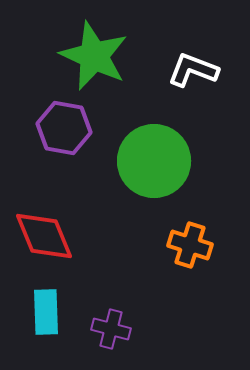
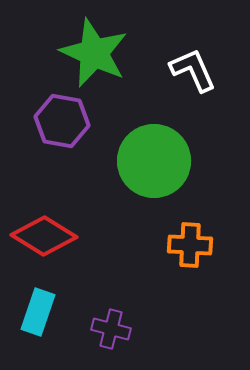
green star: moved 3 px up
white L-shape: rotated 45 degrees clockwise
purple hexagon: moved 2 px left, 7 px up
red diamond: rotated 36 degrees counterclockwise
orange cross: rotated 15 degrees counterclockwise
cyan rectangle: moved 8 px left; rotated 21 degrees clockwise
